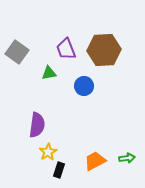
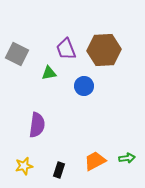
gray square: moved 2 px down; rotated 10 degrees counterclockwise
yellow star: moved 24 px left, 14 px down; rotated 18 degrees clockwise
